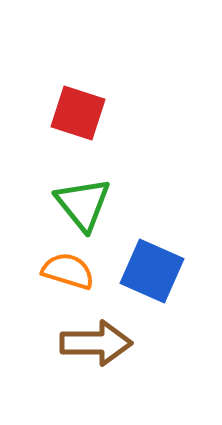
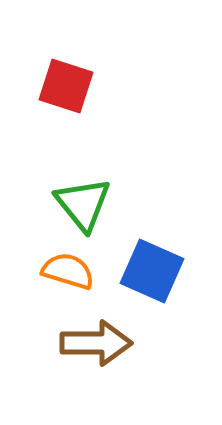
red square: moved 12 px left, 27 px up
